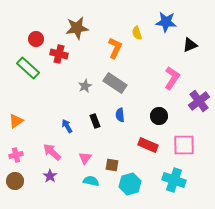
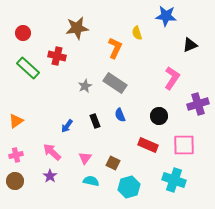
blue star: moved 6 px up
red circle: moved 13 px left, 6 px up
red cross: moved 2 px left, 2 px down
purple cross: moved 1 px left, 3 px down; rotated 20 degrees clockwise
blue semicircle: rotated 16 degrees counterclockwise
blue arrow: rotated 112 degrees counterclockwise
brown square: moved 1 px right, 2 px up; rotated 16 degrees clockwise
cyan hexagon: moved 1 px left, 3 px down
